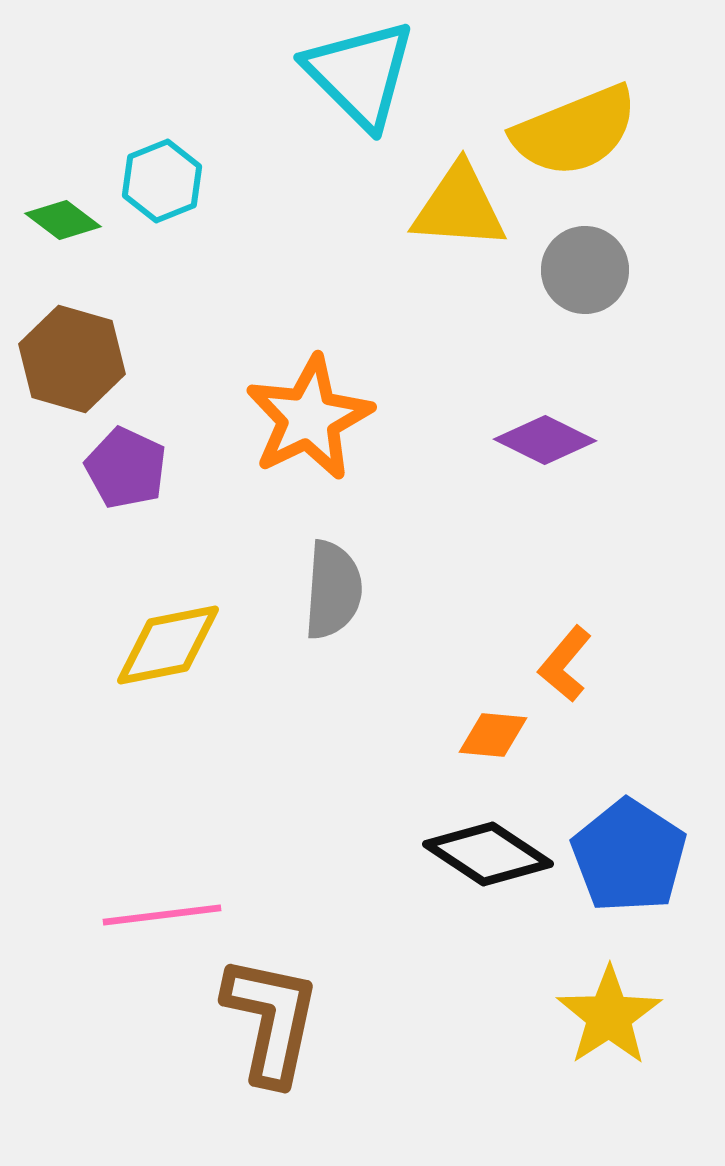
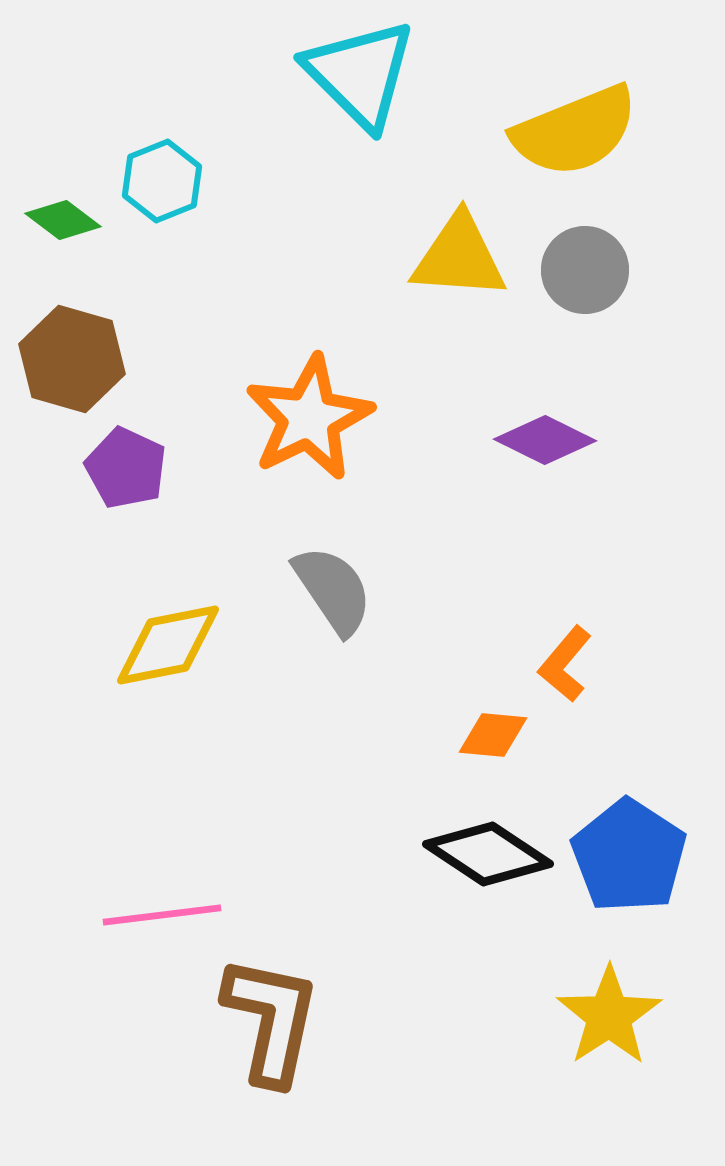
yellow triangle: moved 50 px down
gray semicircle: rotated 38 degrees counterclockwise
